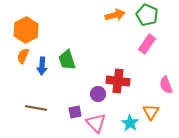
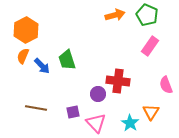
pink rectangle: moved 3 px right, 2 px down
blue arrow: rotated 48 degrees counterclockwise
purple square: moved 2 px left
